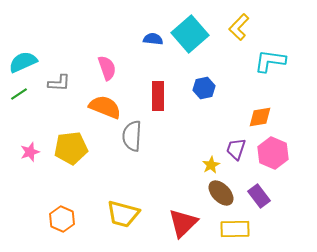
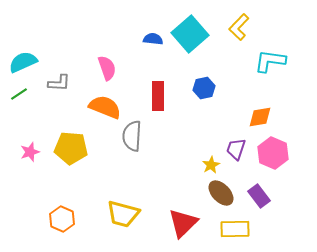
yellow pentagon: rotated 12 degrees clockwise
